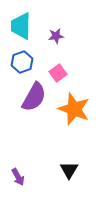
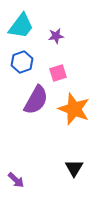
cyan trapezoid: rotated 144 degrees counterclockwise
pink square: rotated 18 degrees clockwise
purple semicircle: moved 2 px right, 3 px down
black triangle: moved 5 px right, 2 px up
purple arrow: moved 2 px left, 3 px down; rotated 18 degrees counterclockwise
